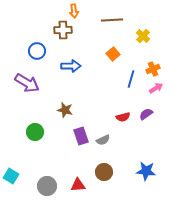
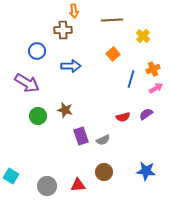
green circle: moved 3 px right, 16 px up
